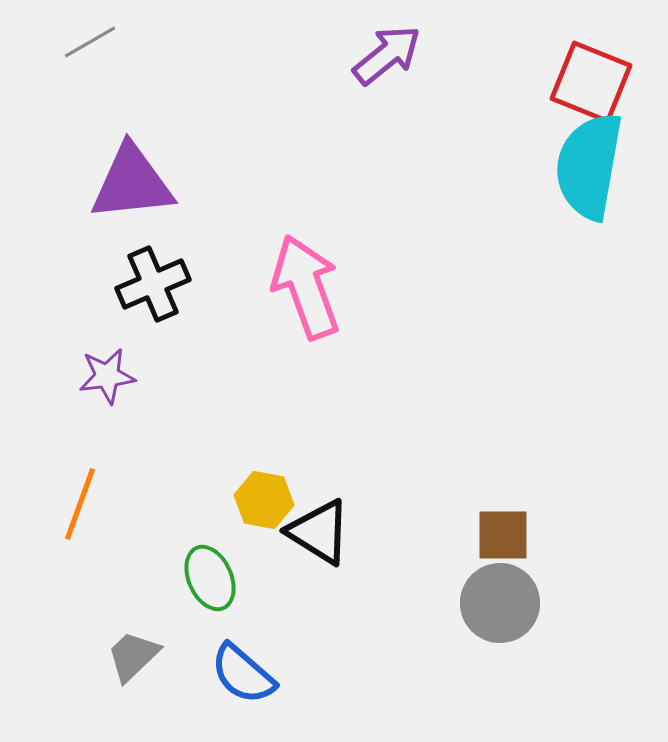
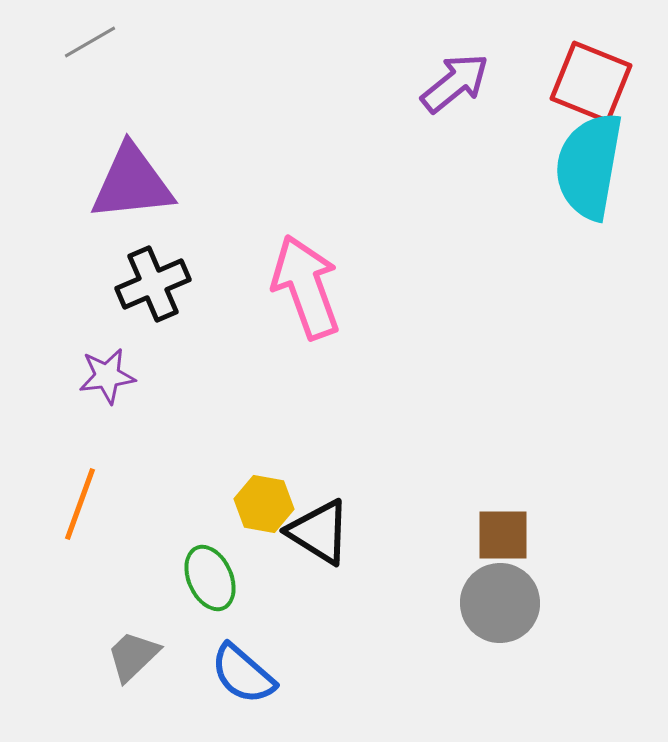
purple arrow: moved 68 px right, 28 px down
yellow hexagon: moved 4 px down
